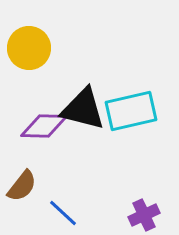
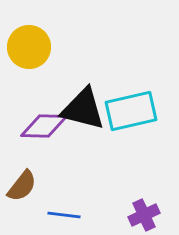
yellow circle: moved 1 px up
blue line: moved 1 px right, 2 px down; rotated 36 degrees counterclockwise
